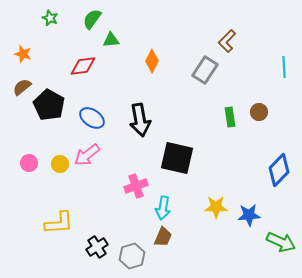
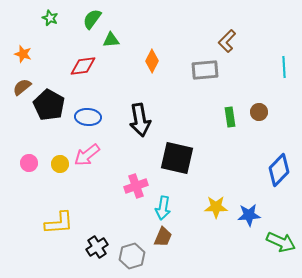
gray rectangle: rotated 52 degrees clockwise
blue ellipse: moved 4 px left, 1 px up; rotated 30 degrees counterclockwise
